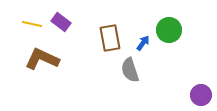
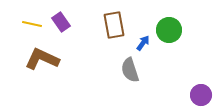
purple rectangle: rotated 18 degrees clockwise
brown rectangle: moved 4 px right, 13 px up
